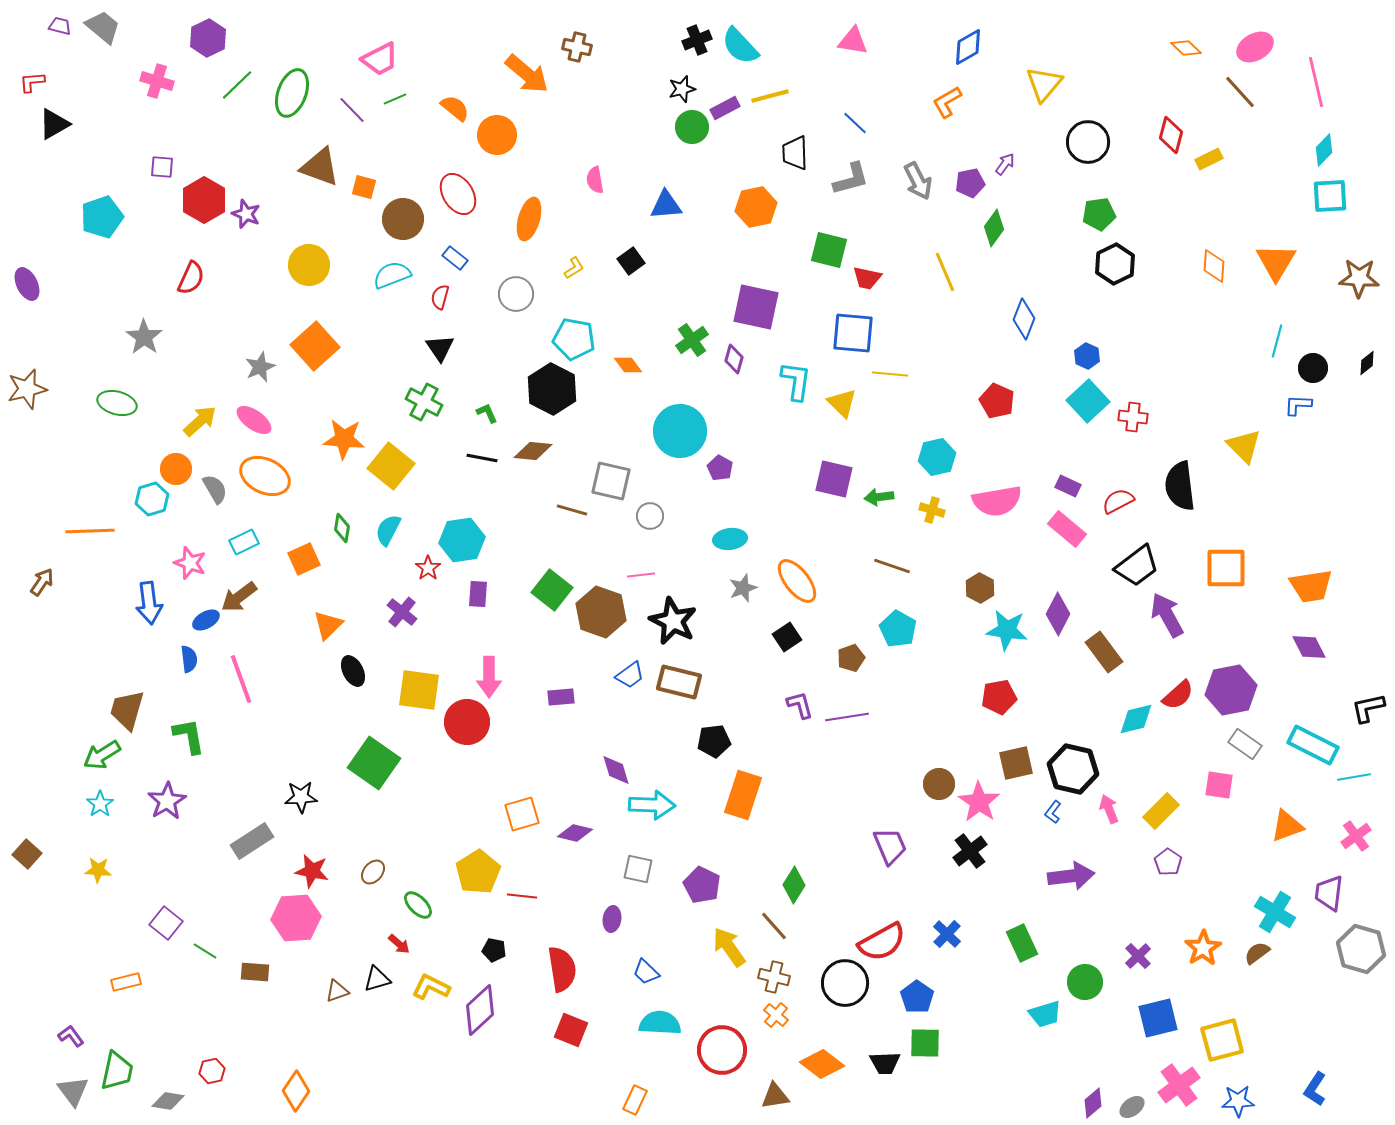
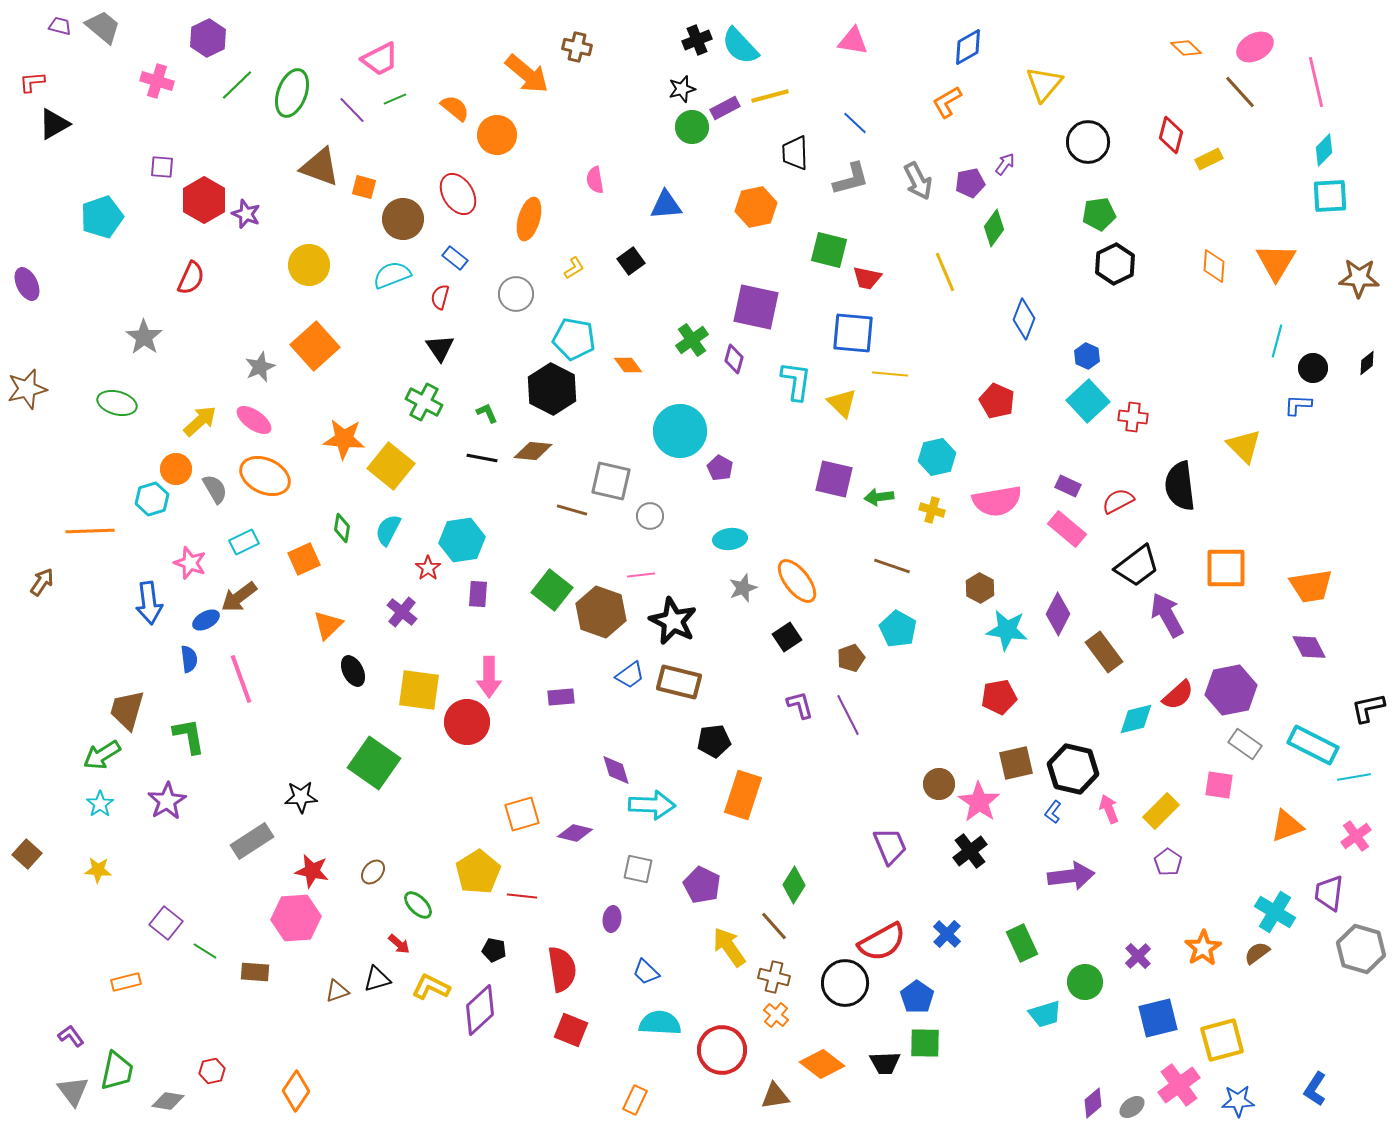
purple line at (847, 717): moved 1 px right, 2 px up; rotated 72 degrees clockwise
